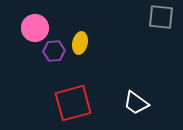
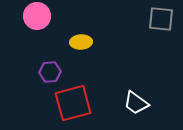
gray square: moved 2 px down
pink circle: moved 2 px right, 12 px up
yellow ellipse: moved 1 px right, 1 px up; rotated 75 degrees clockwise
purple hexagon: moved 4 px left, 21 px down
